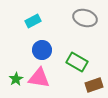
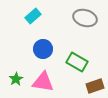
cyan rectangle: moved 5 px up; rotated 14 degrees counterclockwise
blue circle: moved 1 px right, 1 px up
pink triangle: moved 4 px right, 4 px down
brown rectangle: moved 1 px right, 1 px down
